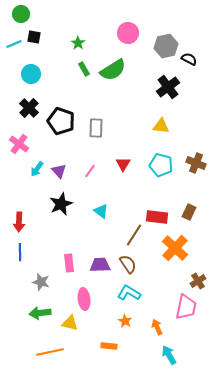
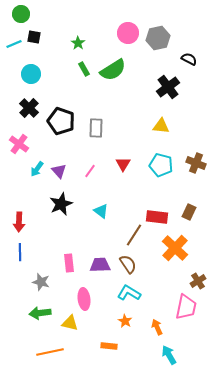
gray hexagon at (166, 46): moved 8 px left, 8 px up
